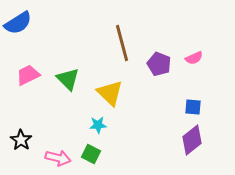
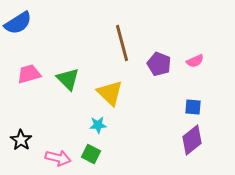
pink semicircle: moved 1 px right, 3 px down
pink trapezoid: moved 1 px right, 1 px up; rotated 10 degrees clockwise
